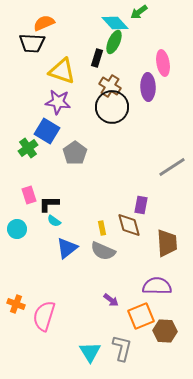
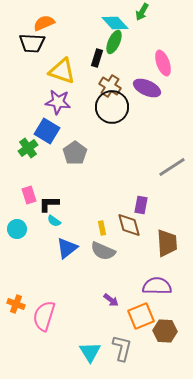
green arrow: moved 3 px right; rotated 24 degrees counterclockwise
pink ellipse: rotated 10 degrees counterclockwise
purple ellipse: moved 1 px left, 1 px down; rotated 64 degrees counterclockwise
